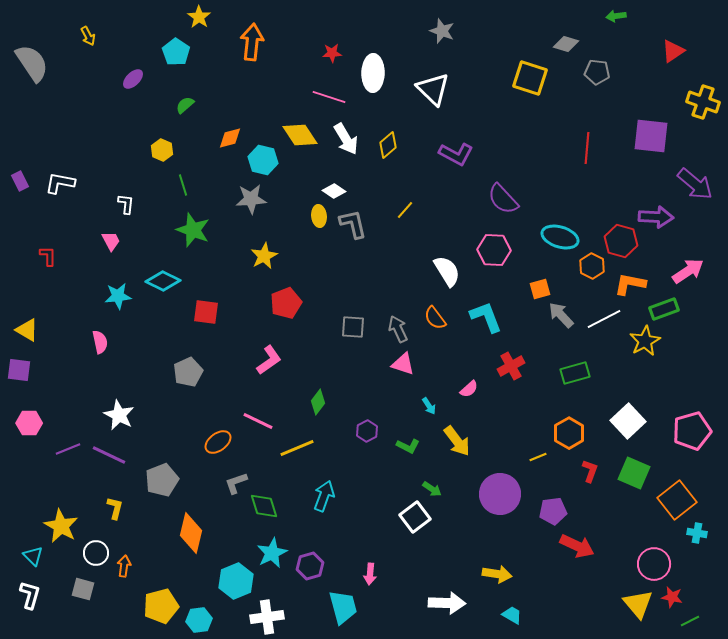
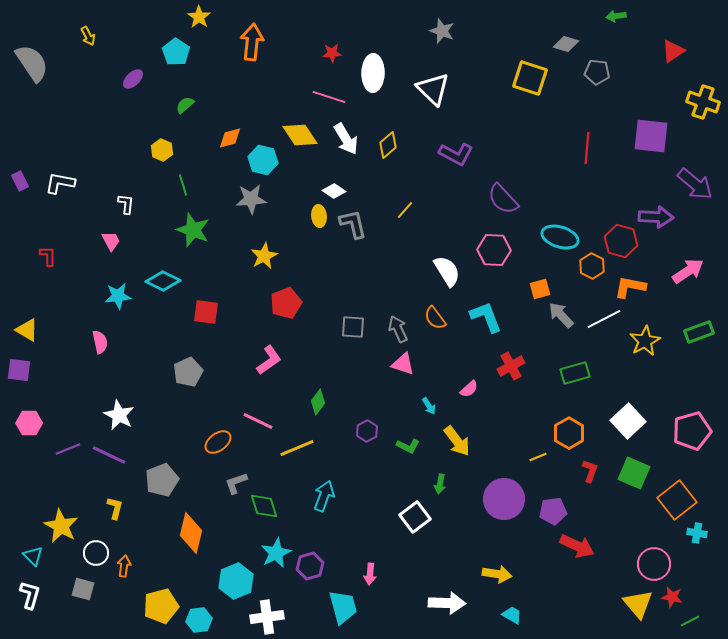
orange L-shape at (630, 284): moved 3 px down
green rectangle at (664, 309): moved 35 px right, 23 px down
green arrow at (432, 489): moved 8 px right, 5 px up; rotated 66 degrees clockwise
purple circle at (500, 494): moved 4 px right, 5 px down
cyan star at (272, 553): moved 4 px right
